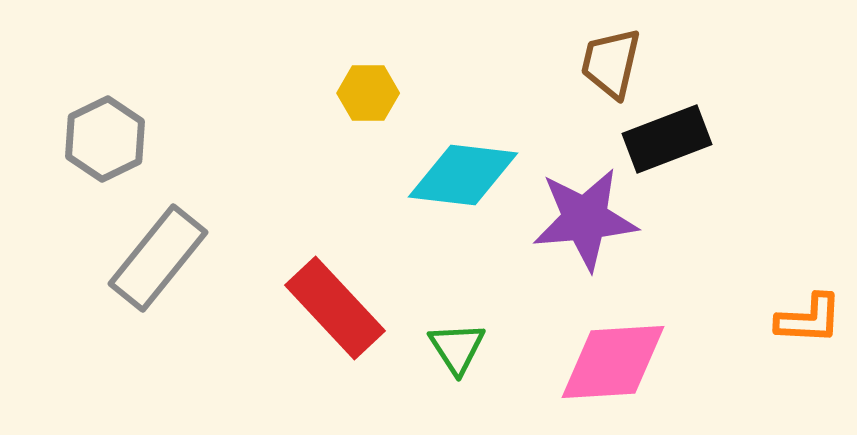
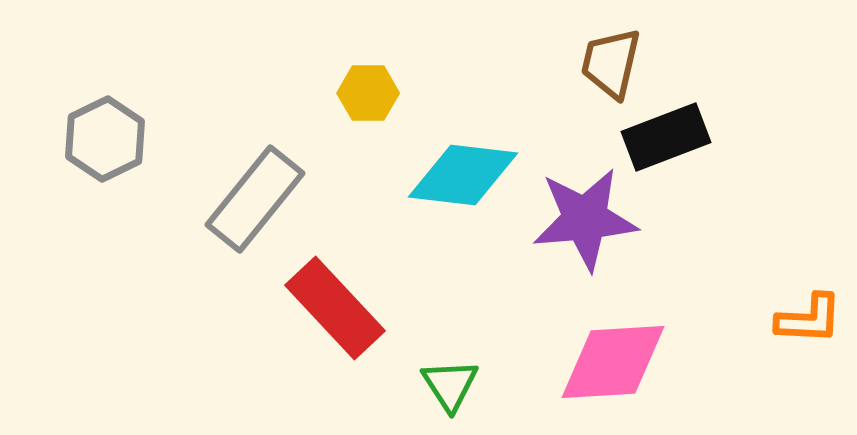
black rectangle: moved 1 px left, 2 px up
gray rectangle: moved 97 px right, 59 px up
green triangle: moved 7 px left, 37 px down
